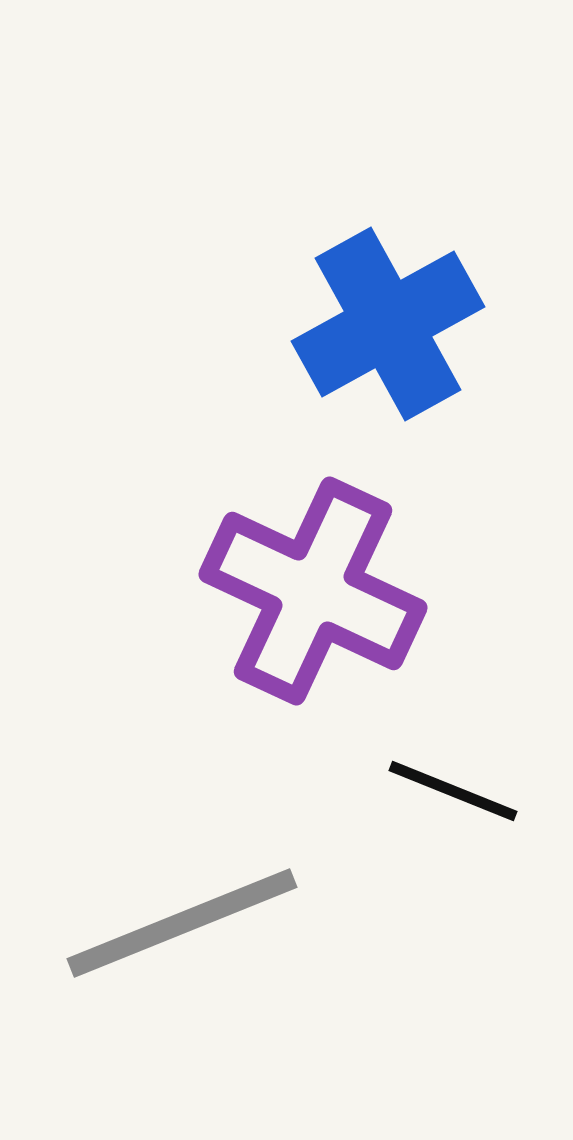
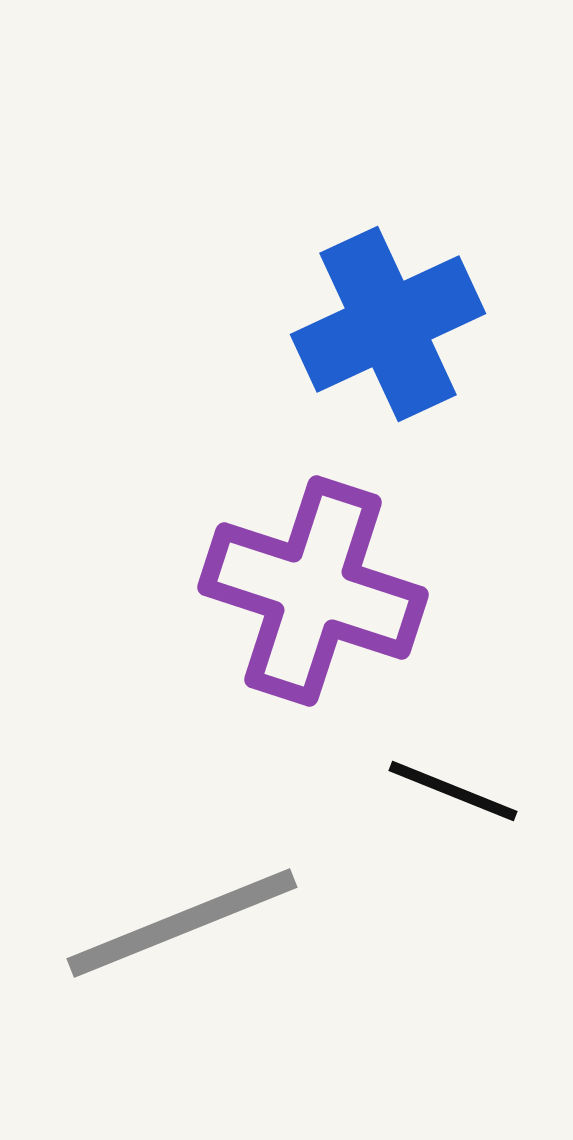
blue cross: rotated 4 degrees clockwise
purple cross: rotated 7 degrees counterclockwise
